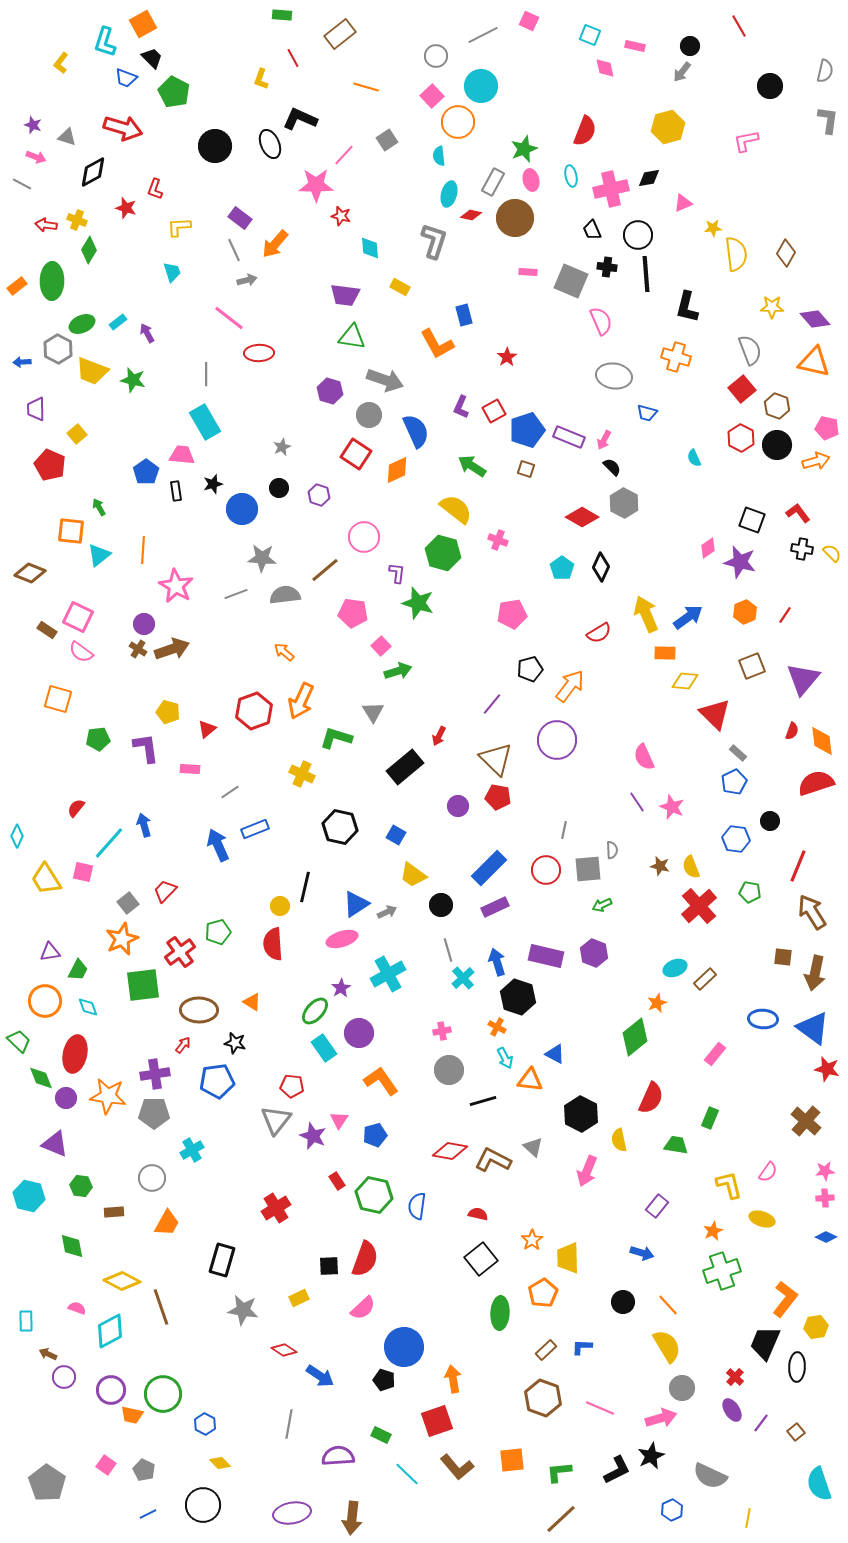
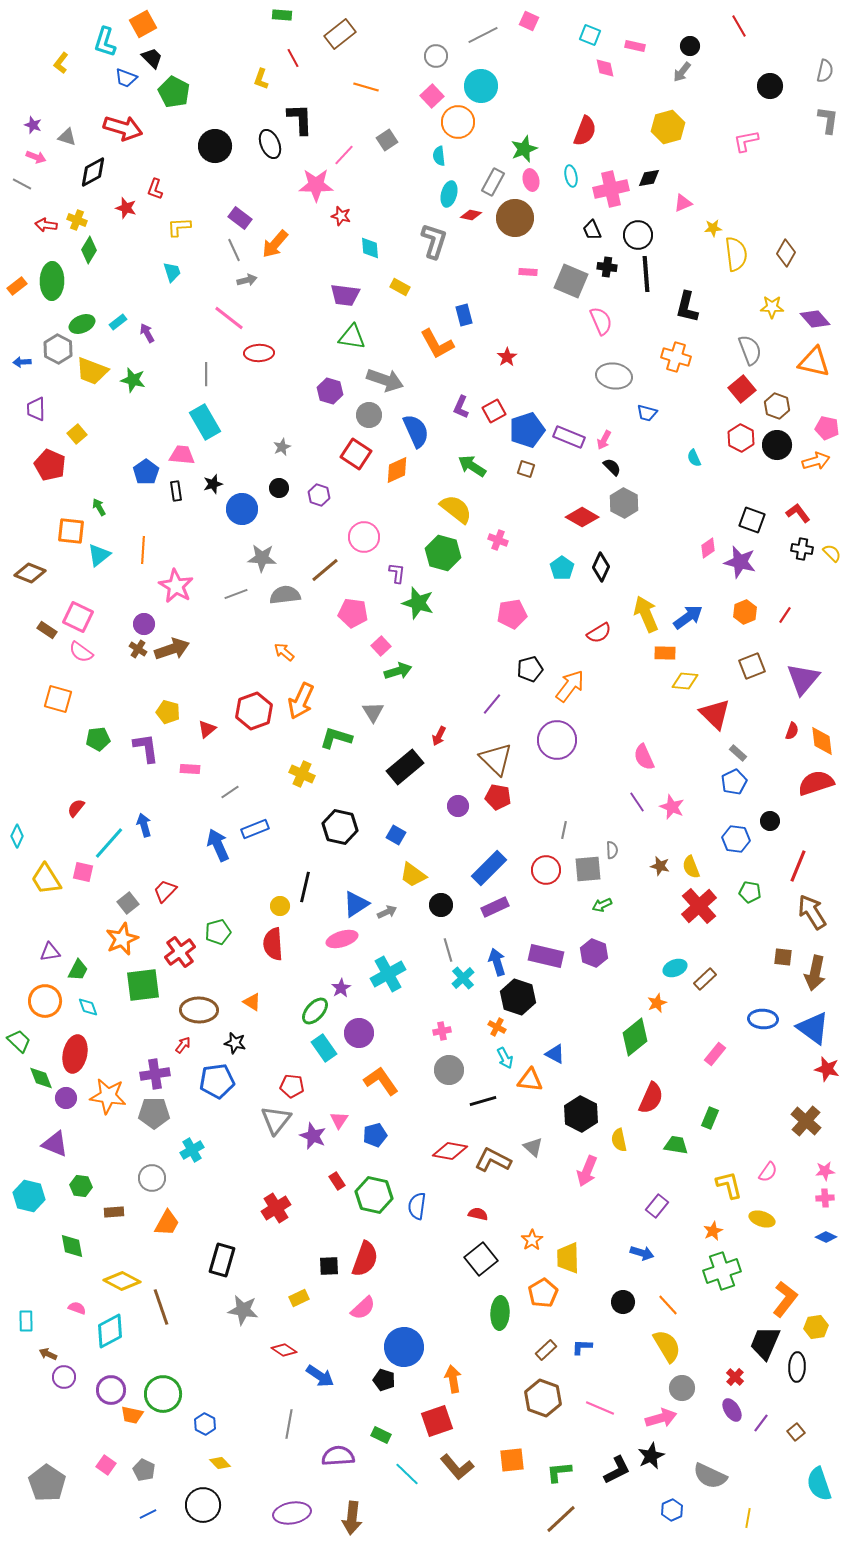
black L-shape at (300, 119): rotated 64 degrees clockwise
